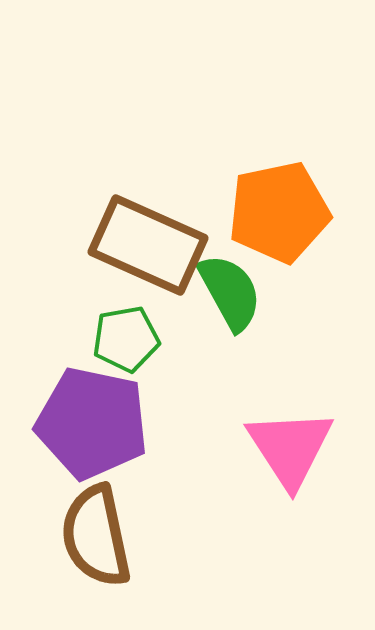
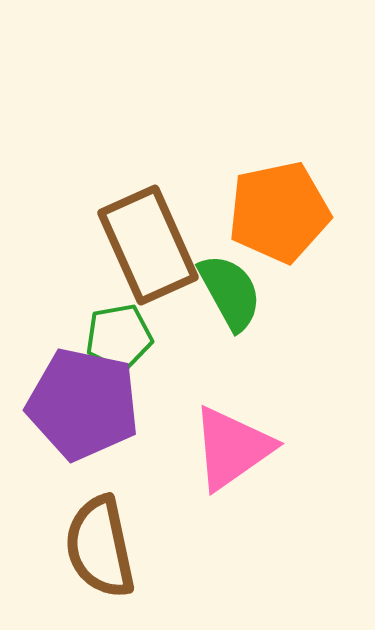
brown rectangle: rotated 42 degrees clockwise
green pentagon: moved 7 px left, 2 px up
purple pentagon: moved 9 px left, 19 px up
pink triangle: moved 58 px left; rotated 28 degrees clockwise
brown semicircle: moved 4 px right, 11 px down
